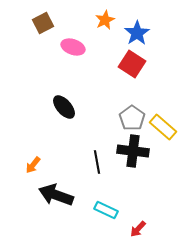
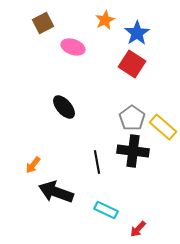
black arrow: moved 3 px up
